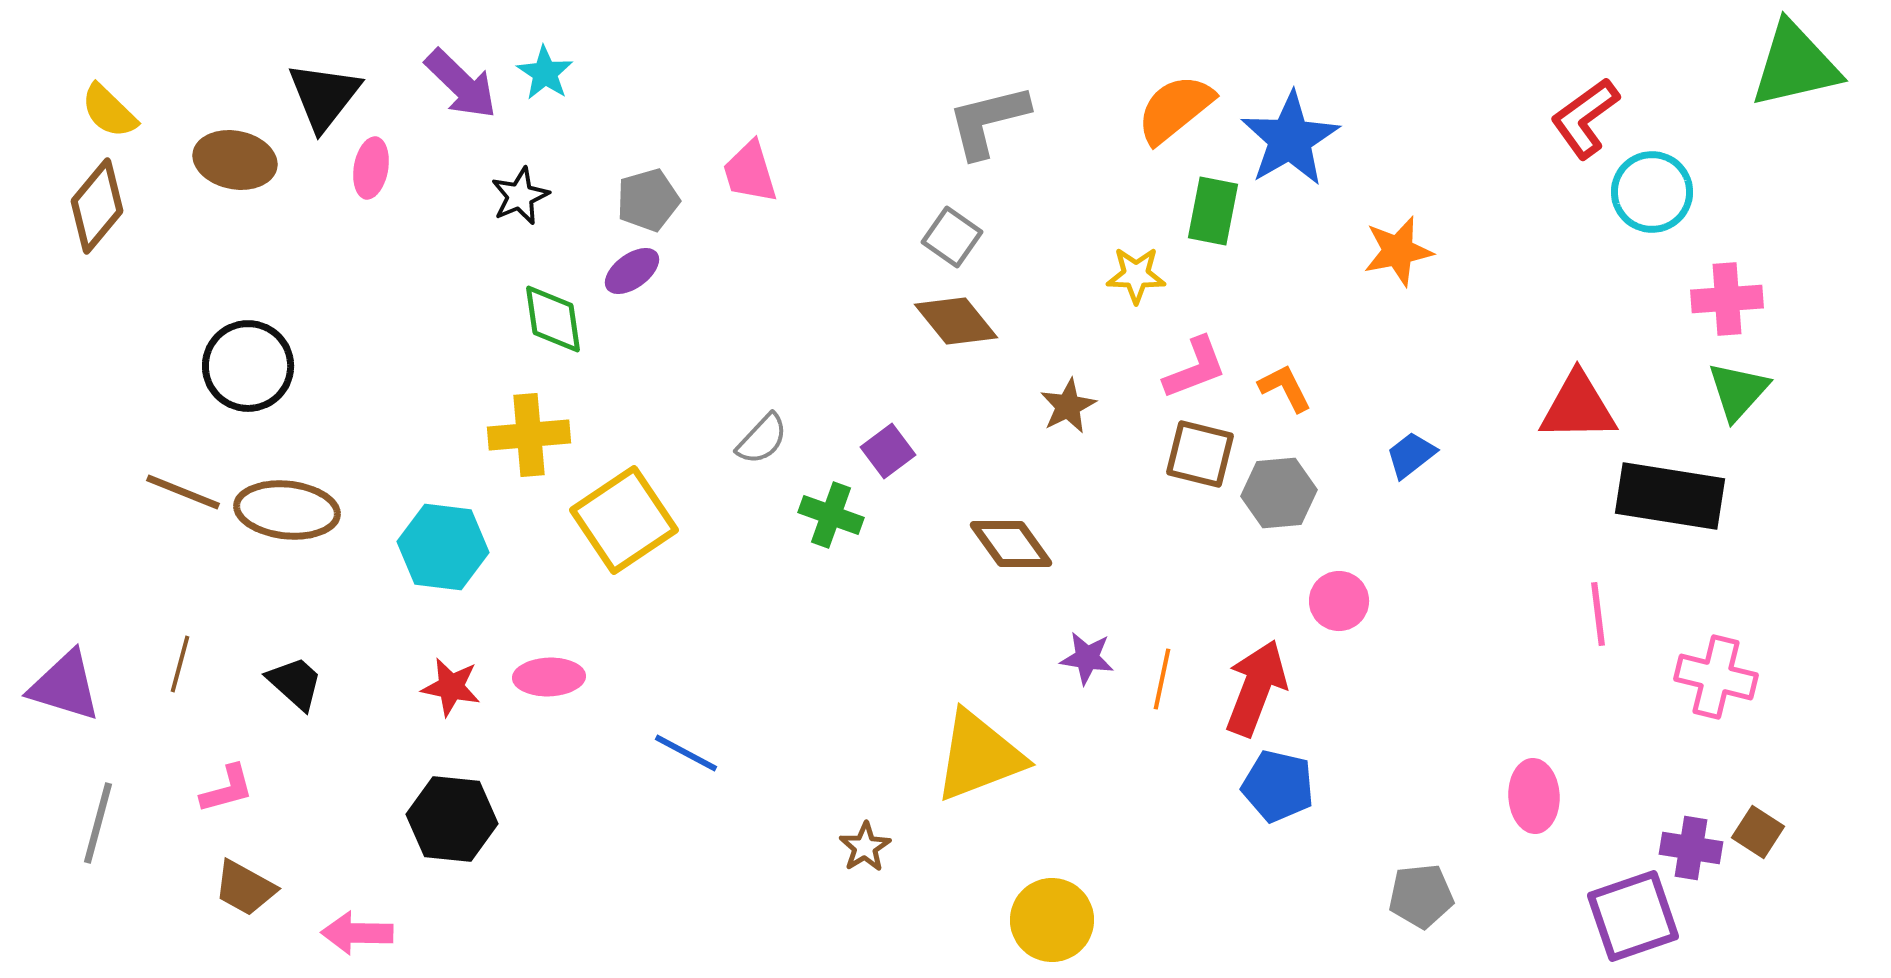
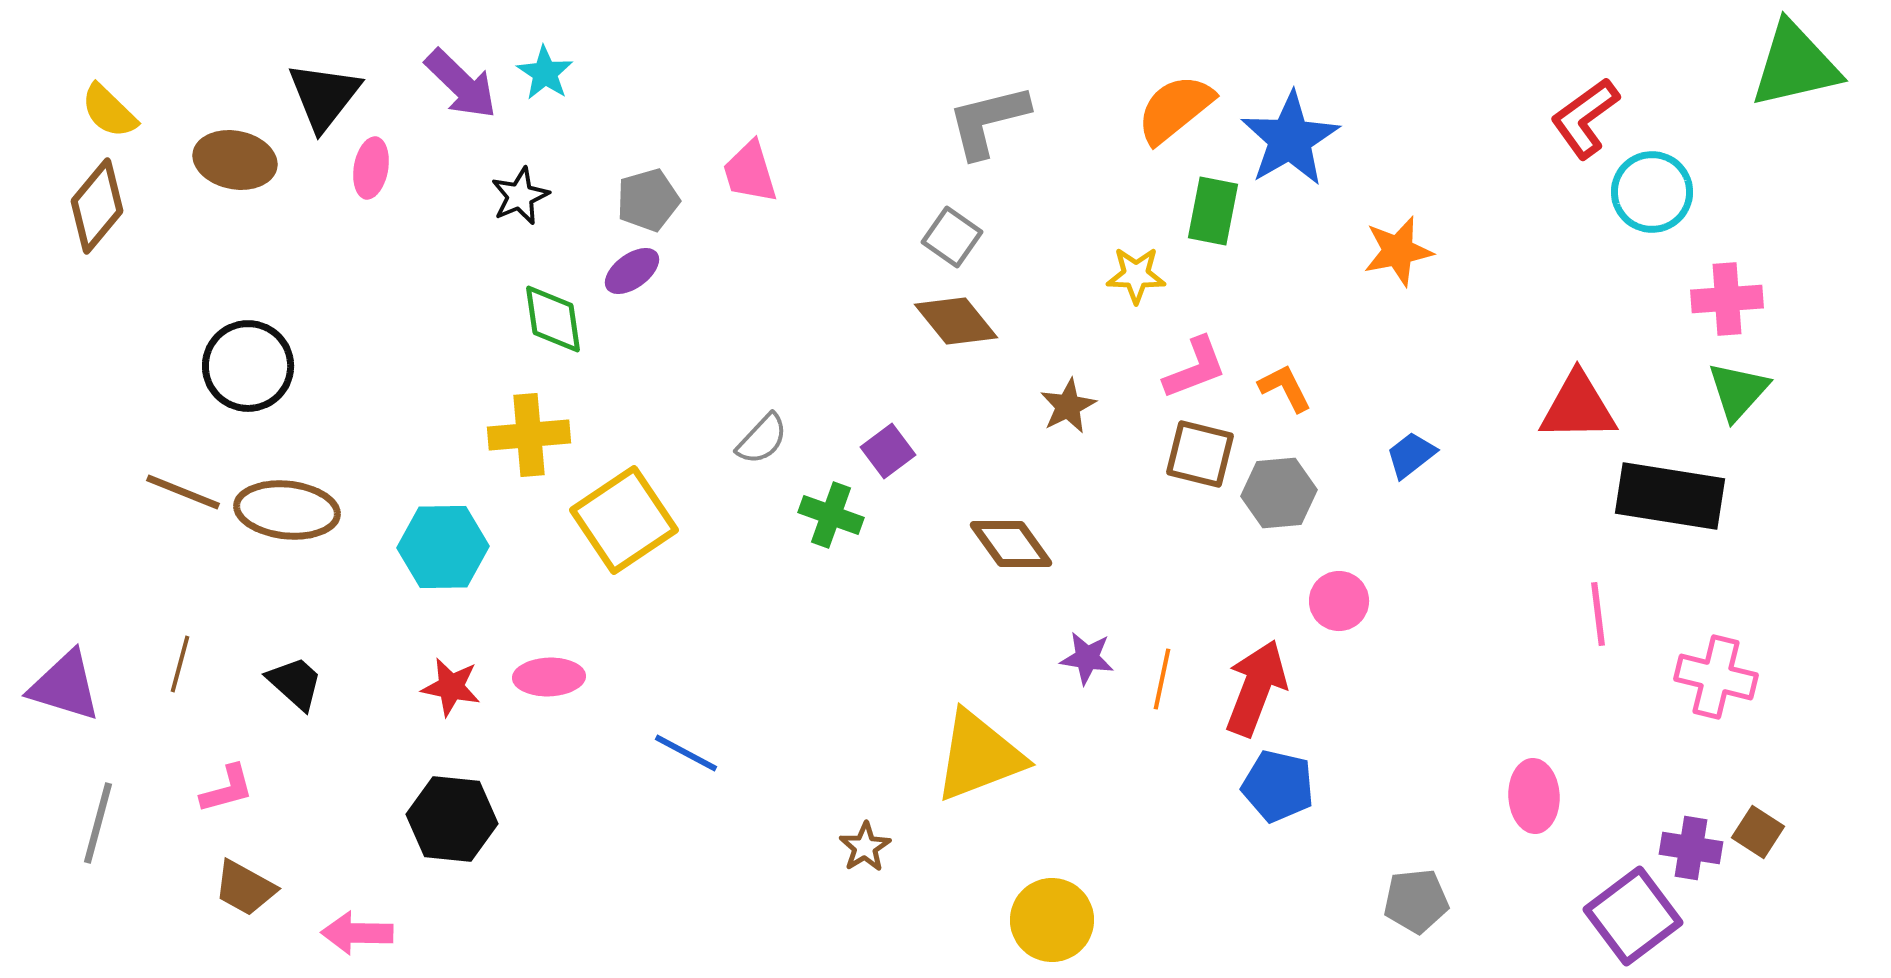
cyan hexagon at (443, 547): rotated 8 degrees counterclockwise
gray pentagon at (1421, 896): moved 5 px left, 5 px down
purple square at (1633, 916): rotated 18 degrees counterclockwise
